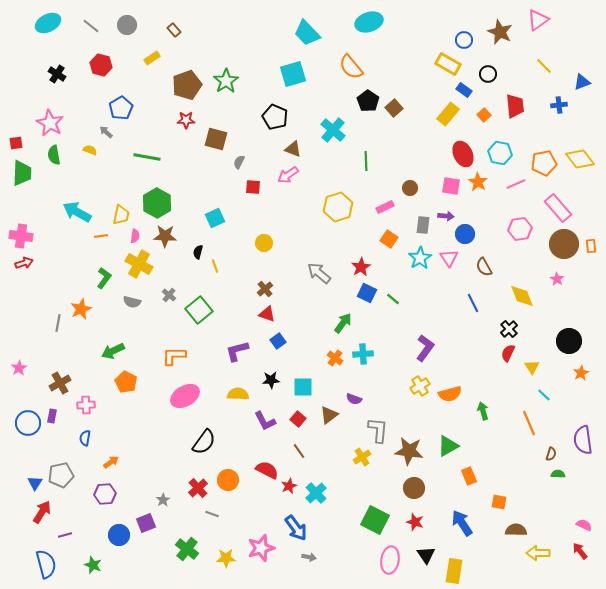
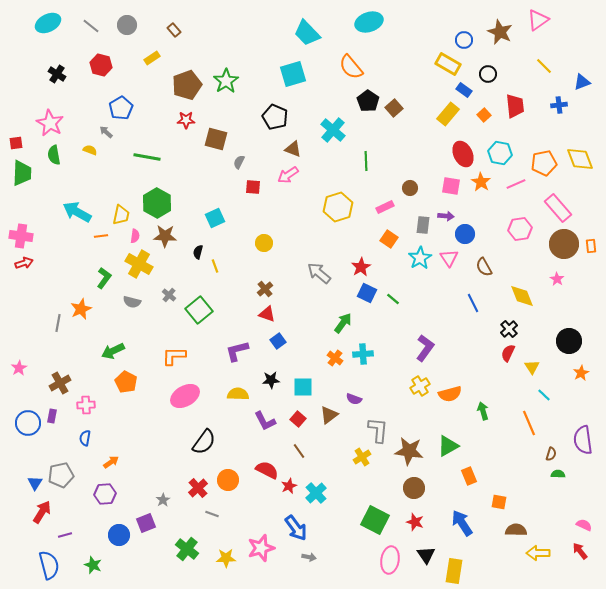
yellow diamond at (580, 159): rotated 16 degrees clockwise
orange star at (478, 182): moved 3 px right
blue semicircle at (46, 564): moved 3 px right, 1 px down
